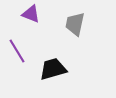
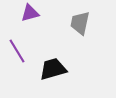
purple triangle: moved 1 px left, 1 px up; rotated 36 degrees counterclockwise
gray trapezoid: moved 5 px right, 1 px up
